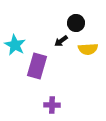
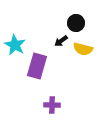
yellow semicircle: moved 5 px left; rotated 18 degrees clockwise
